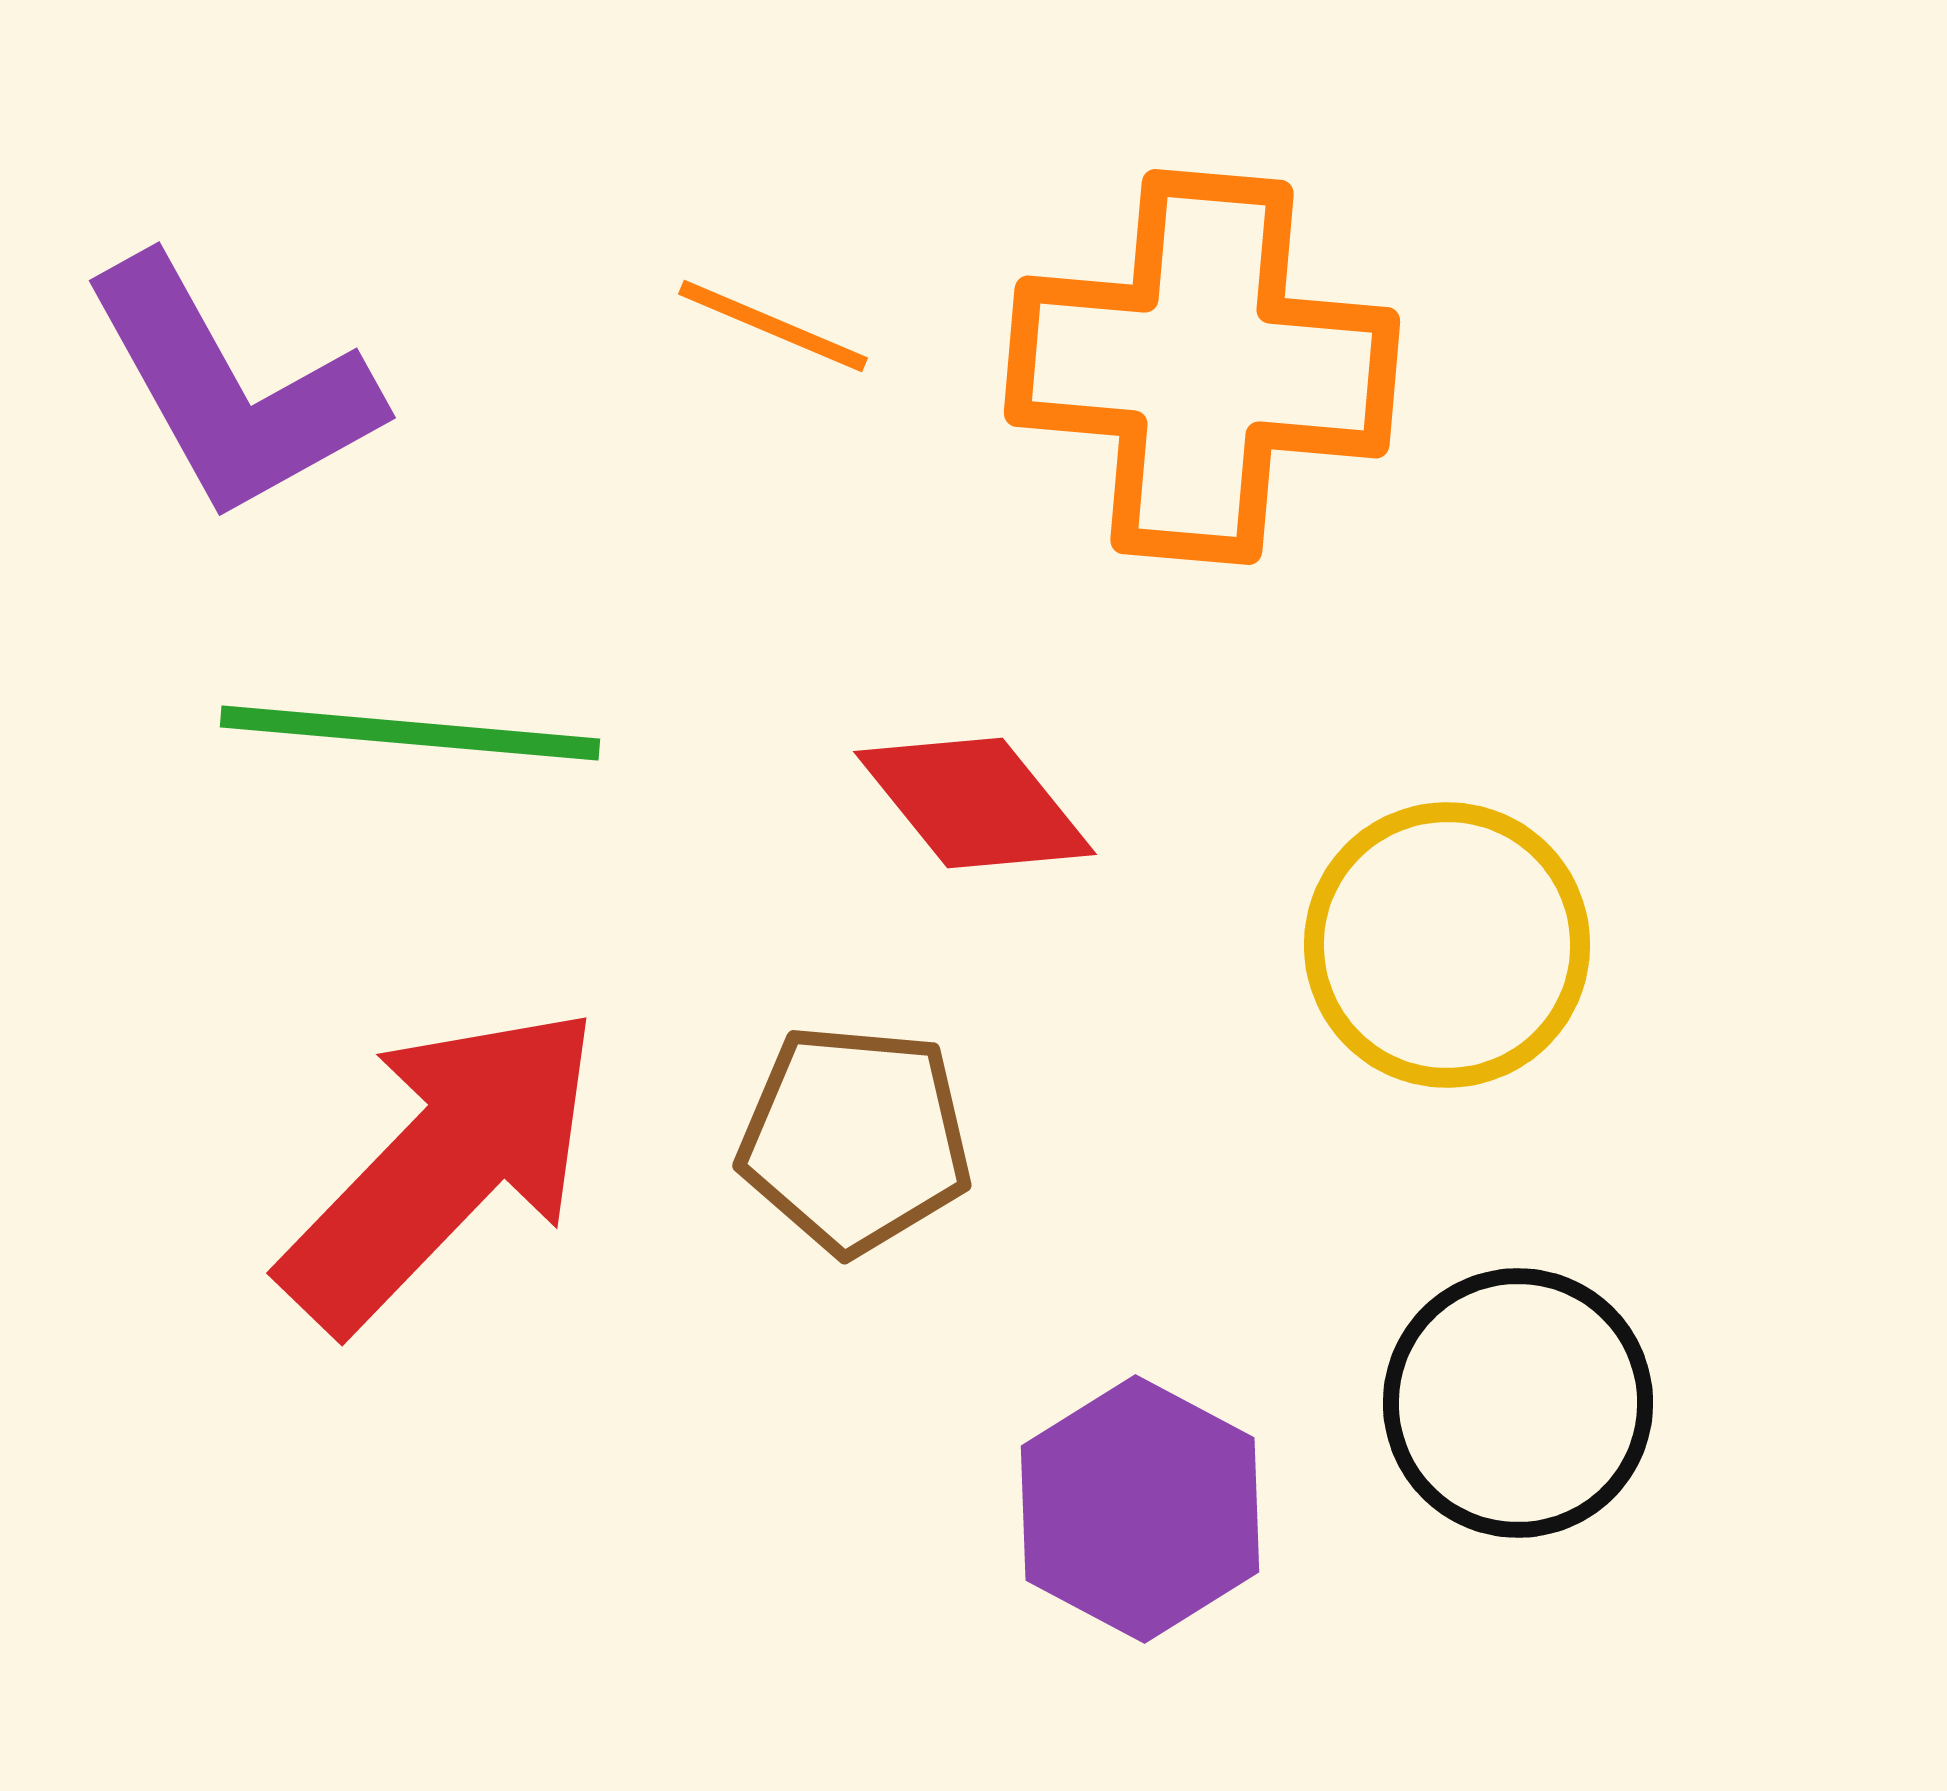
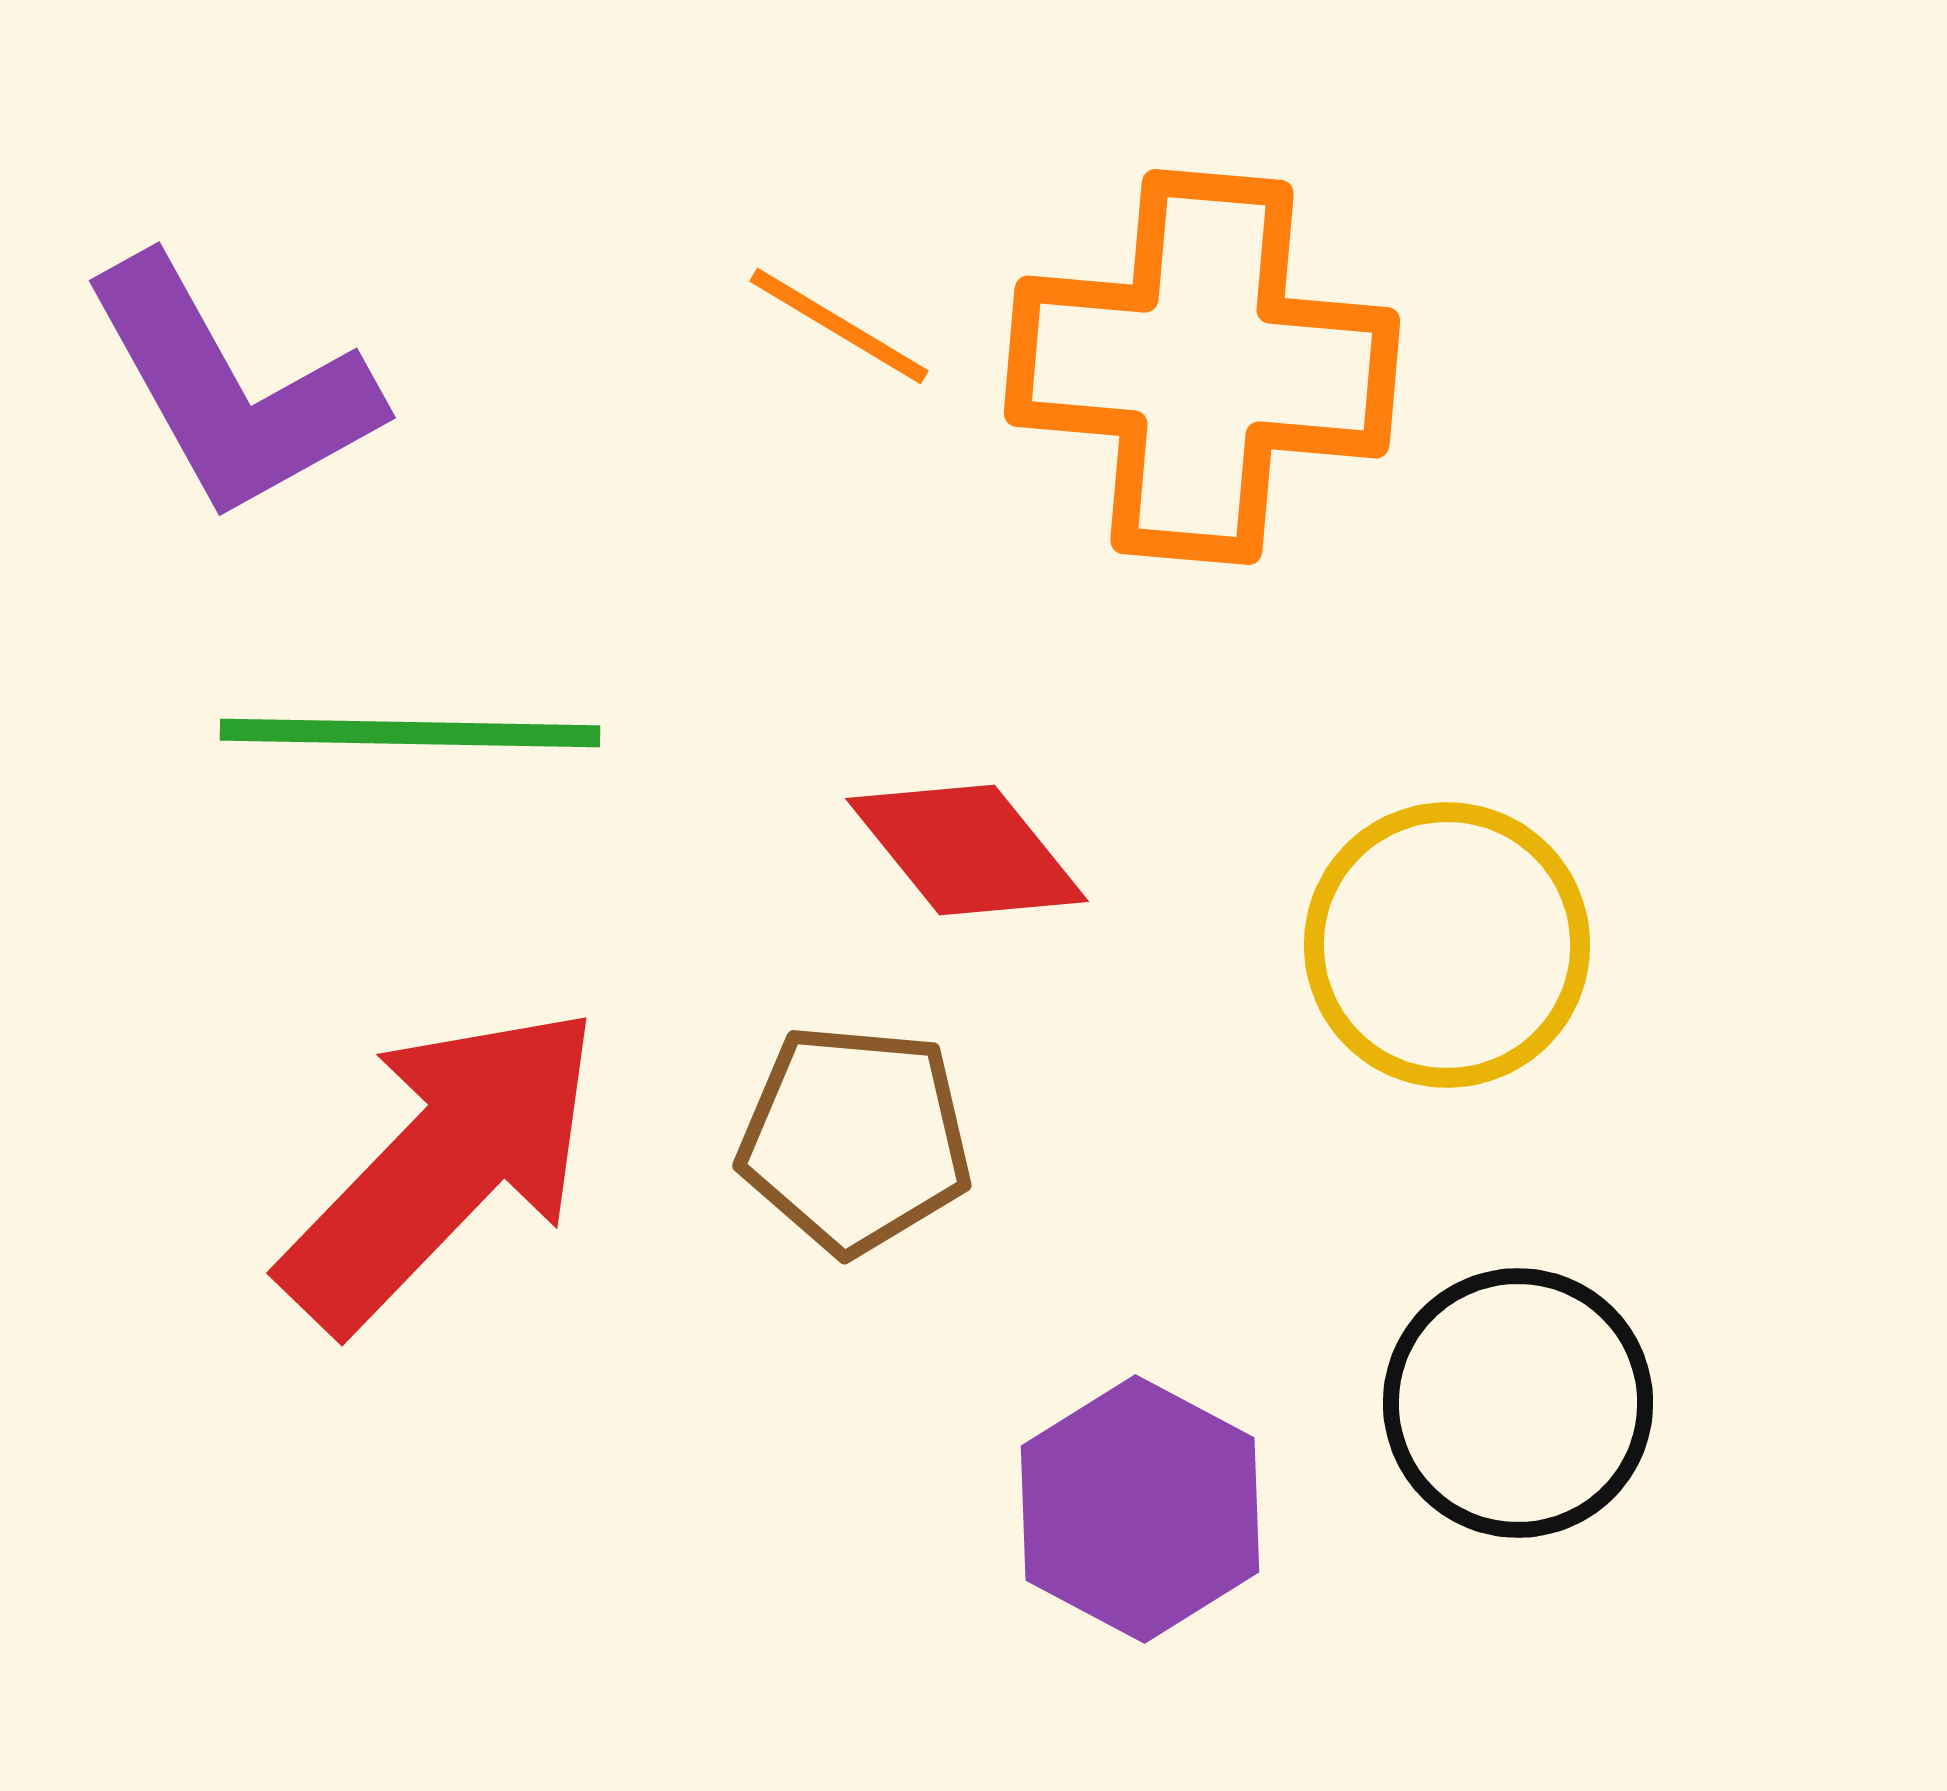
orange line: moved 66 px right; rotated 8 degrees clockwise
green line: rotated 4 degrees counterclockwise
red diamond: moved 8 px left, 47 px down
